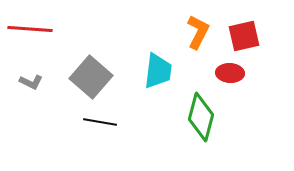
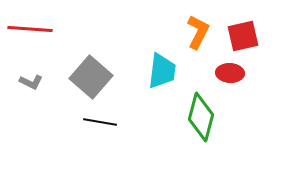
red square: moved 1 px left
cyan trapezoid: moved 4 px right
